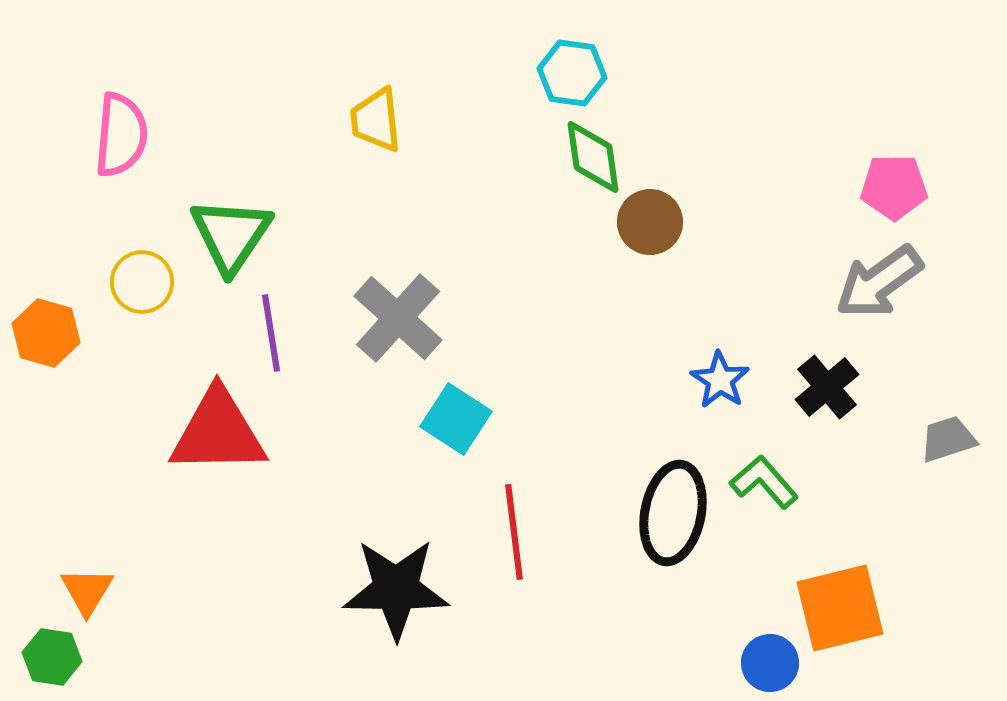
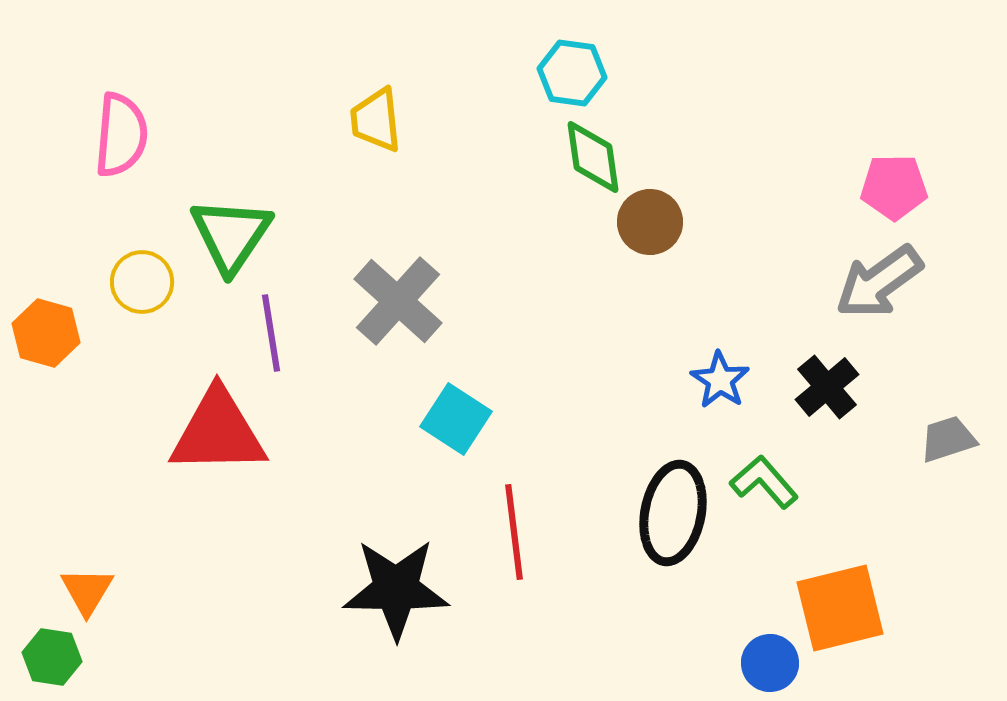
gray cross: moved 17 px up
